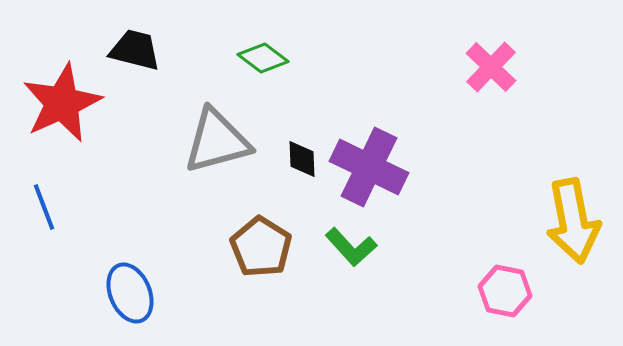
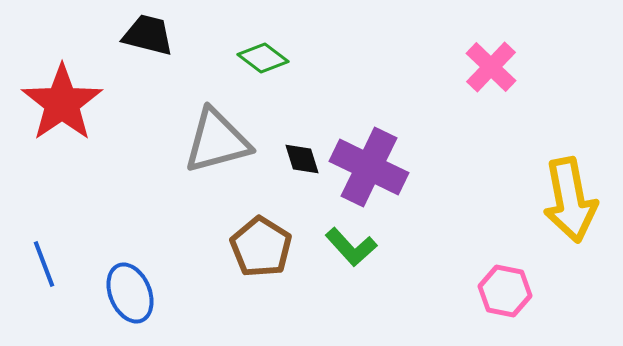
black trapezoid: moved 13 px right, 15 px up
red star: rotated 10 degrees counterclockwise
black diamond: rotated 15 degrees counterclockwise
blue line: moved 57 px down
yellow arrow: moved 3 px left, 21 px up
